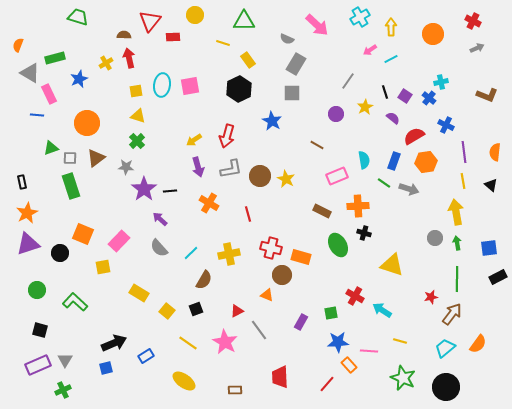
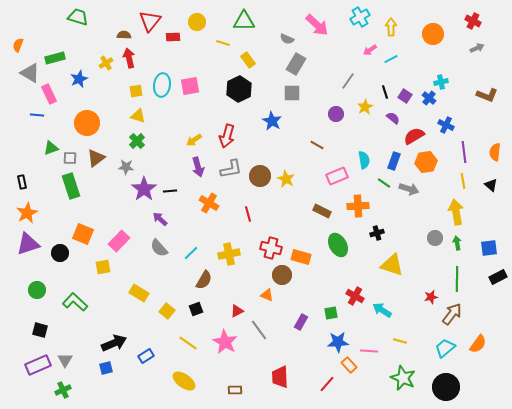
yellow circle at (195, 15): moved 2 px right, 7 px down
black cross at (364, 233): moved 13 px right; rotated 32 degrees counterclockwise
